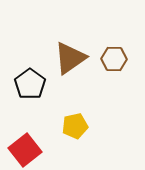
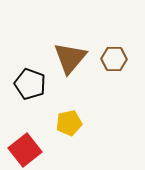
brown triangle: rotated 15 degrees counterclockwise
black pentagon: rotated 16 degrees counterclockwise
yellow pentagon: moved 6 px left, 3 px up
